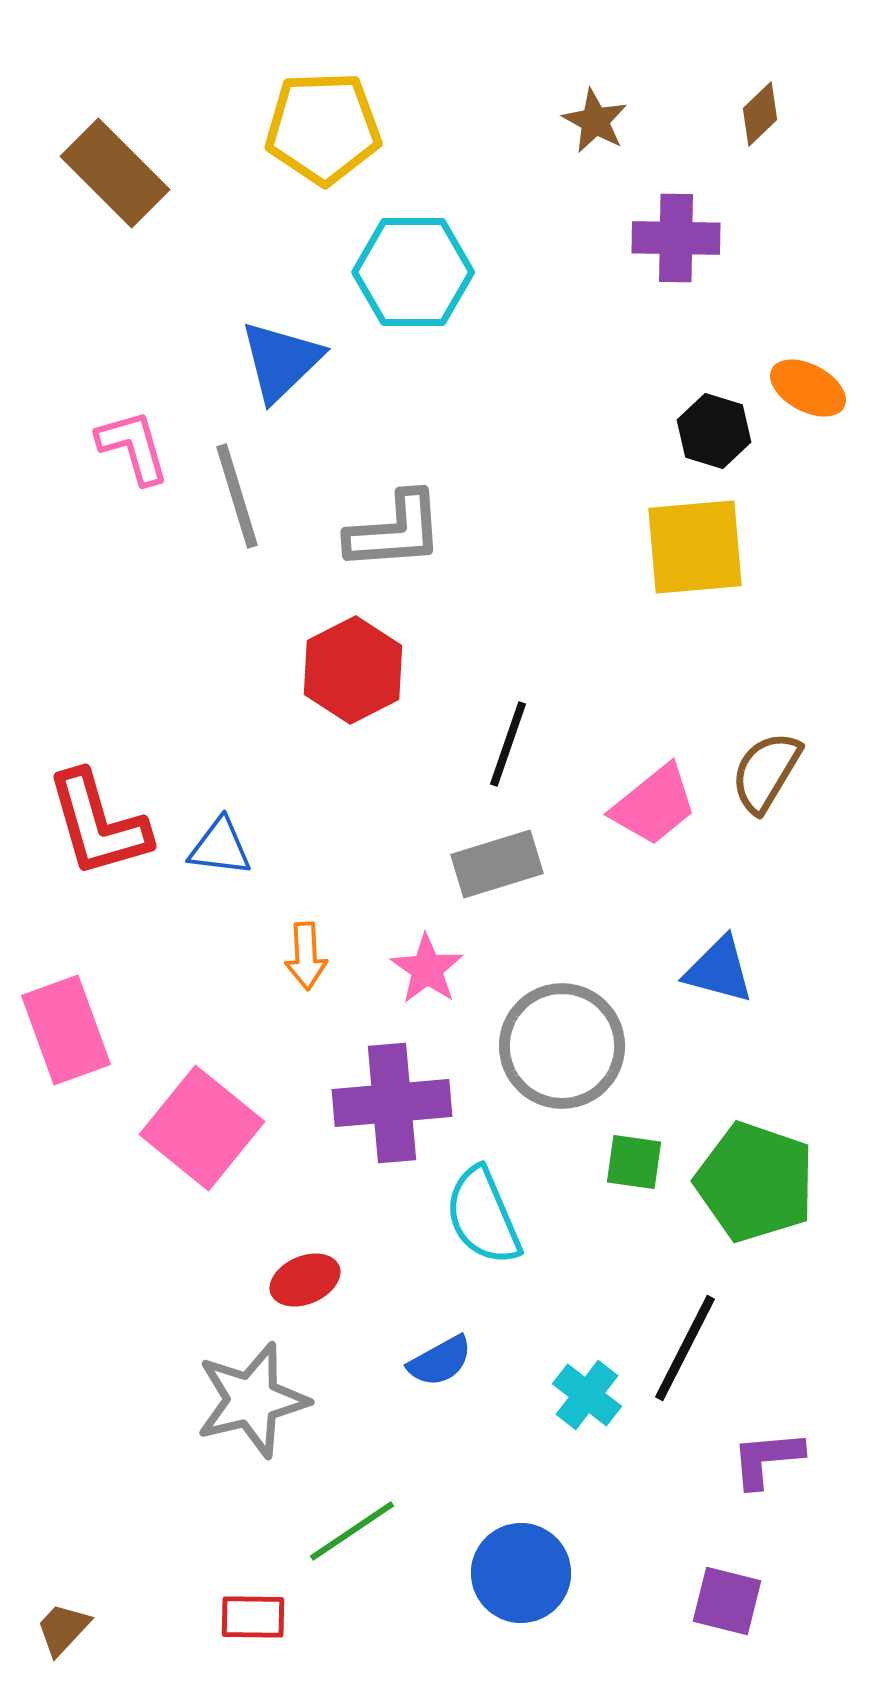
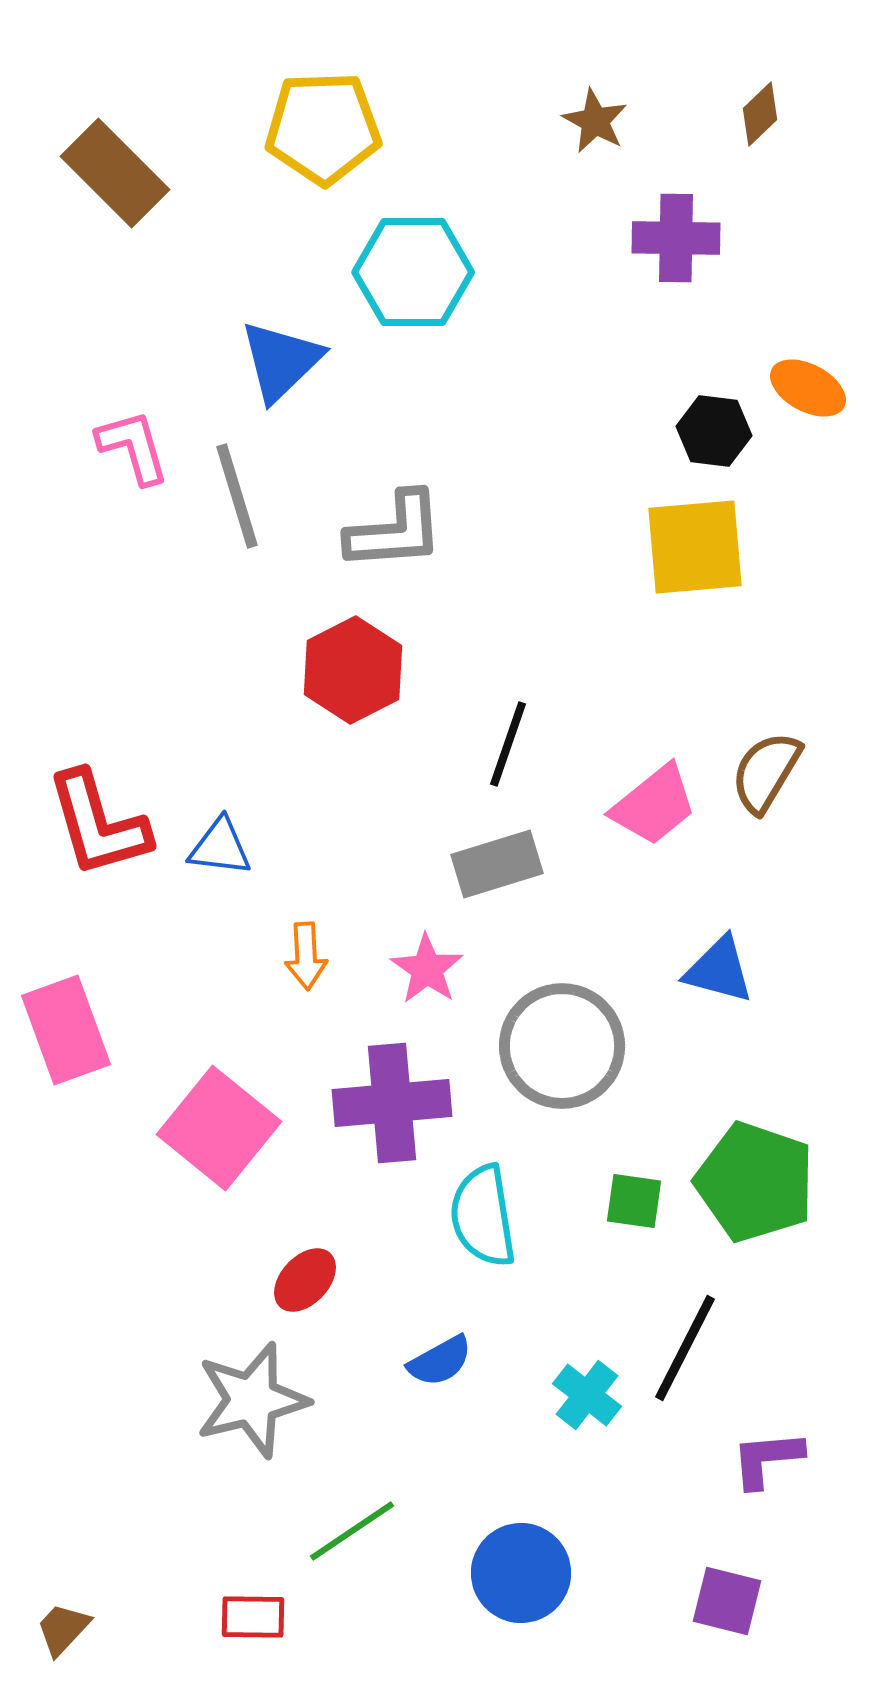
black hexagon at (714, 431): rotated 10 degrees counterclockwise
pink square at (202, 1128): moved 17 px right
green square at (634, 1162): moved 39 px down
cyan semicircle at (483, 1216): rotated 14 degrees clockwise
red ellipse at (305, 1280): rotated 24 degrees counterclockwise
